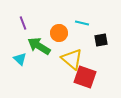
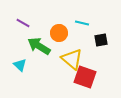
purple line: rotated 40 degrees counterclockwise
cyan triangle: moved 6 px down
